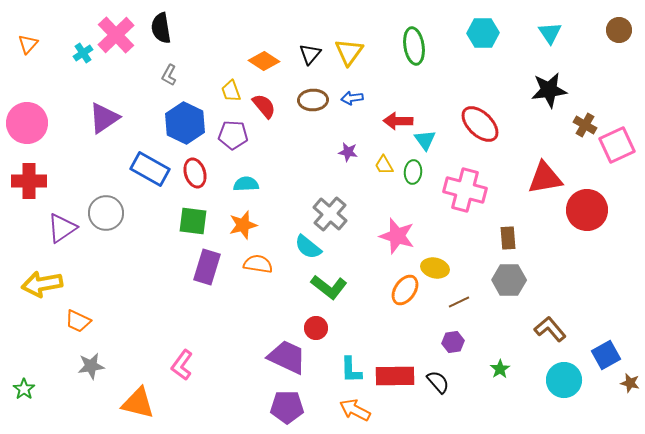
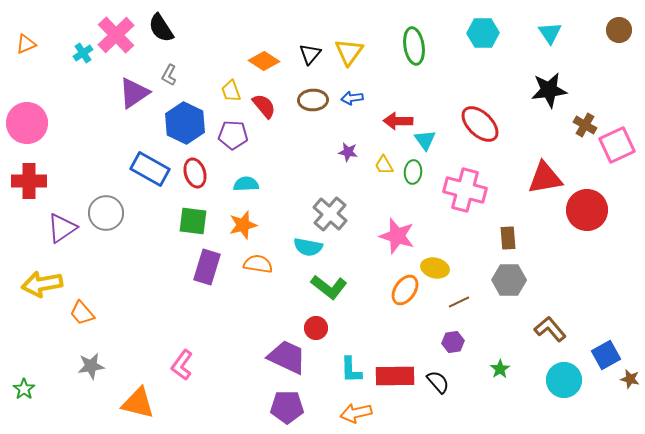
black semicircle at (161, 28): rotated 24 degrees counterclockwise
orange triangle at (28, 44): moved 2 px left; rotated 25 degrees clockwise
purple triangle at (104, 118): moved 30 px right, 25 px up
cyan semicircle at (308, 247): rotated 28 degrees counterclockwise
orange trapezoid at (78, 321): moved 4 px right, 8 px up; rotated 24 degrees clockwise
brown star at (630, 383): moved 4 px up
orange arrow at (355, 410): moved 1 px right, 3 px down; rotated 40 degrees counterclockwise
